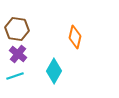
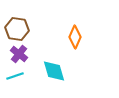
orange diamond: rotated 10 degrees clockwise
purple cross: moved 1 px right
cyan diamond: rotated 45 degrees counterclockwise
